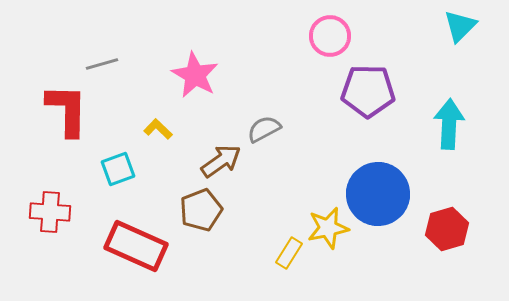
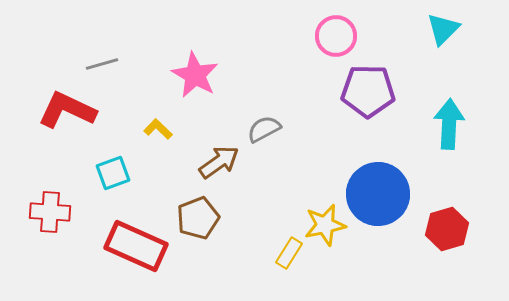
cyan triangle: moved 17 px left, 3 px down
pink circle: moved 6 px right
red L-shape: rotated 66 degrees counterclockwise
brown arrow: moved 2 px left, 1 px down
cyan square: moved 5 px left, 4 px down
brown pentagon: moved 3 px left, 8 px down
yellow star: moved 3 px left, 3 px up
